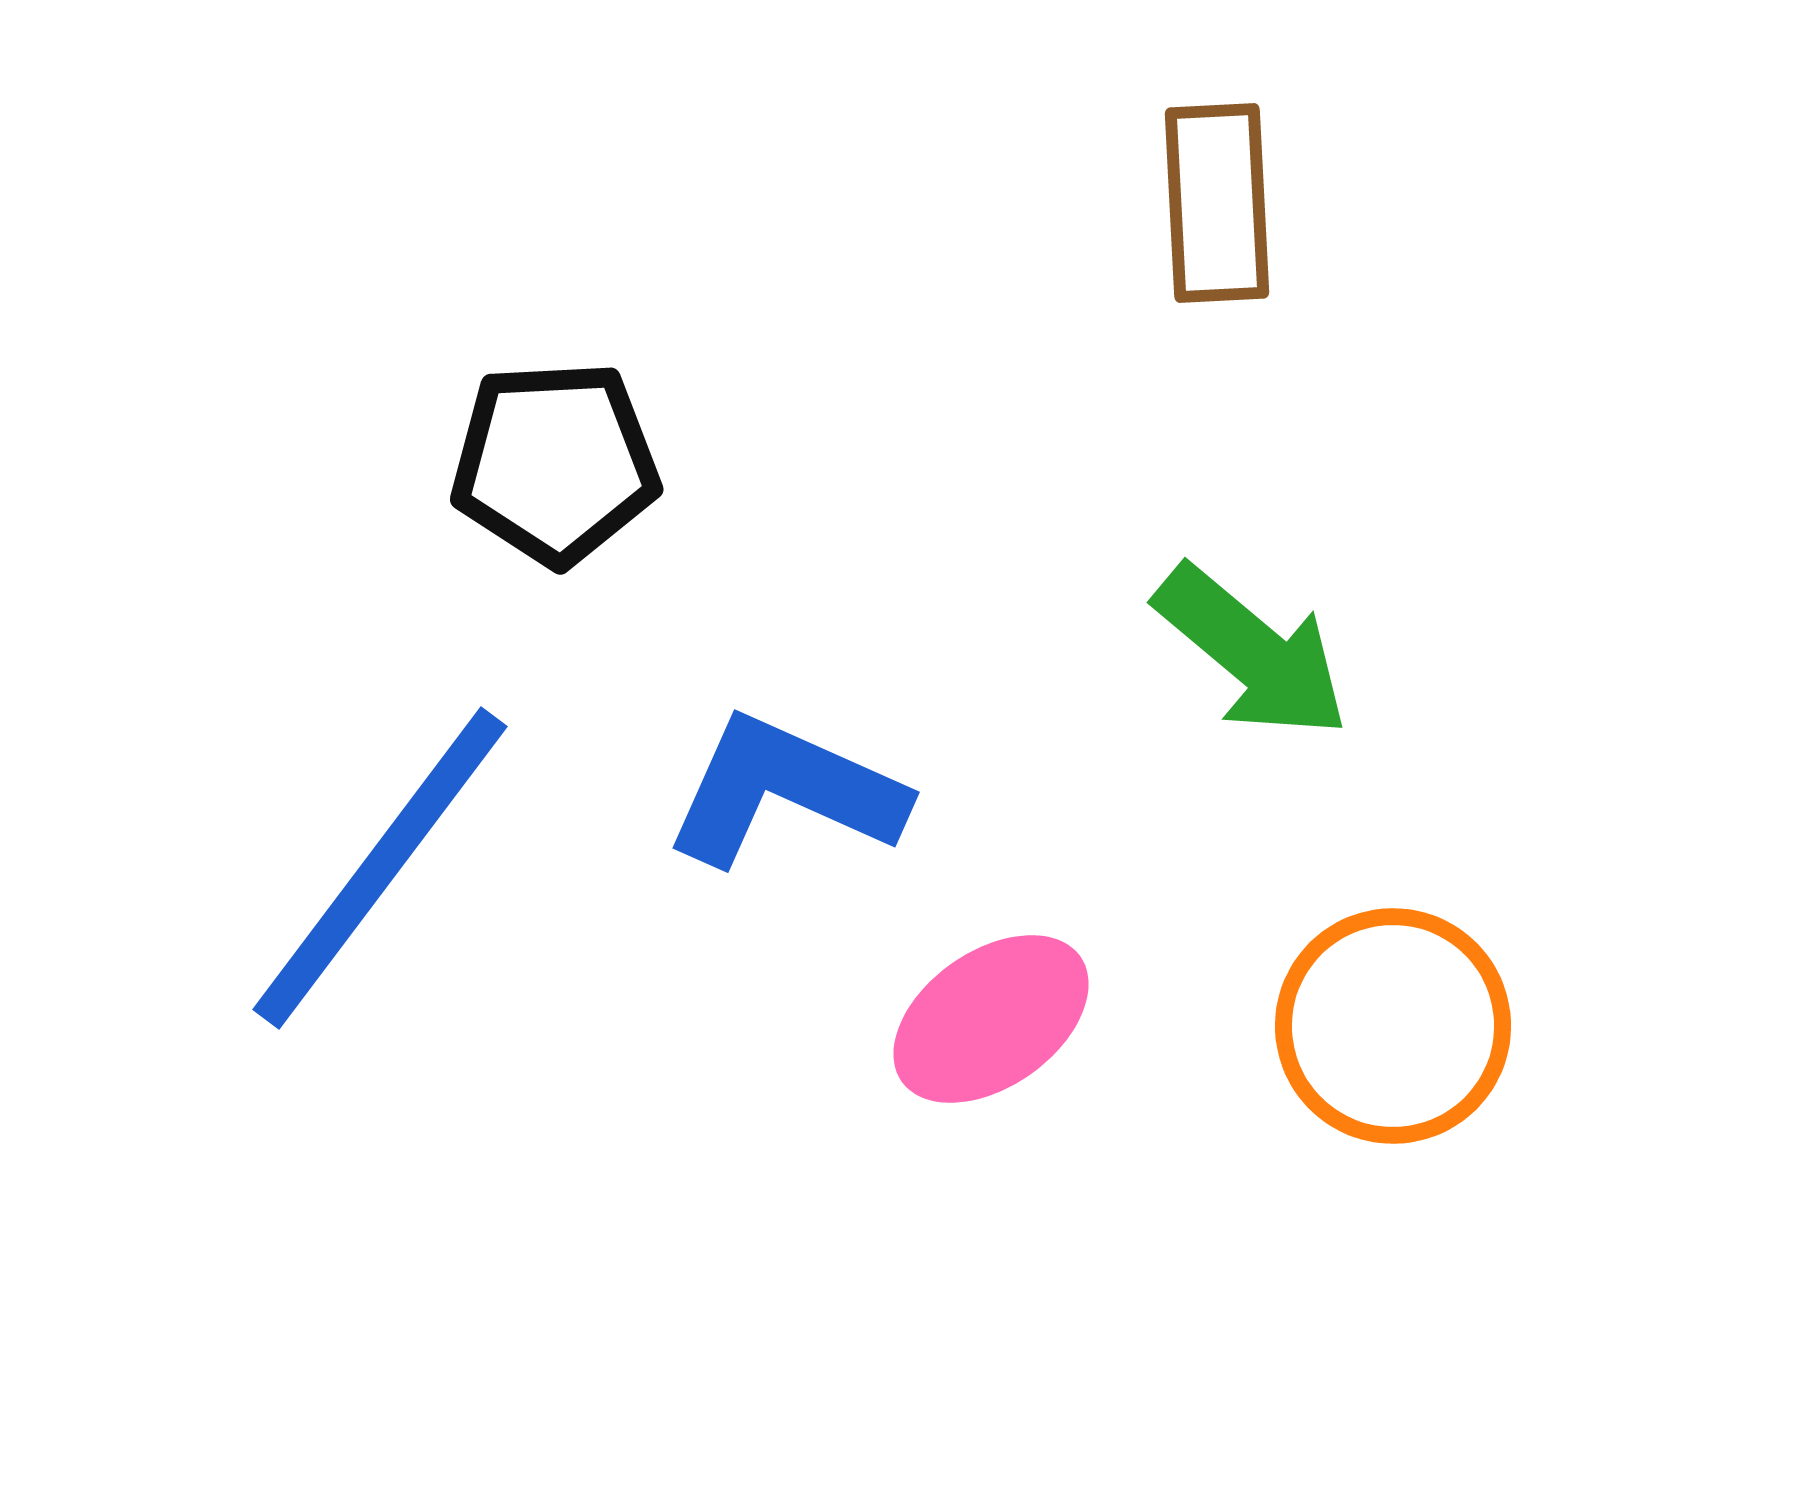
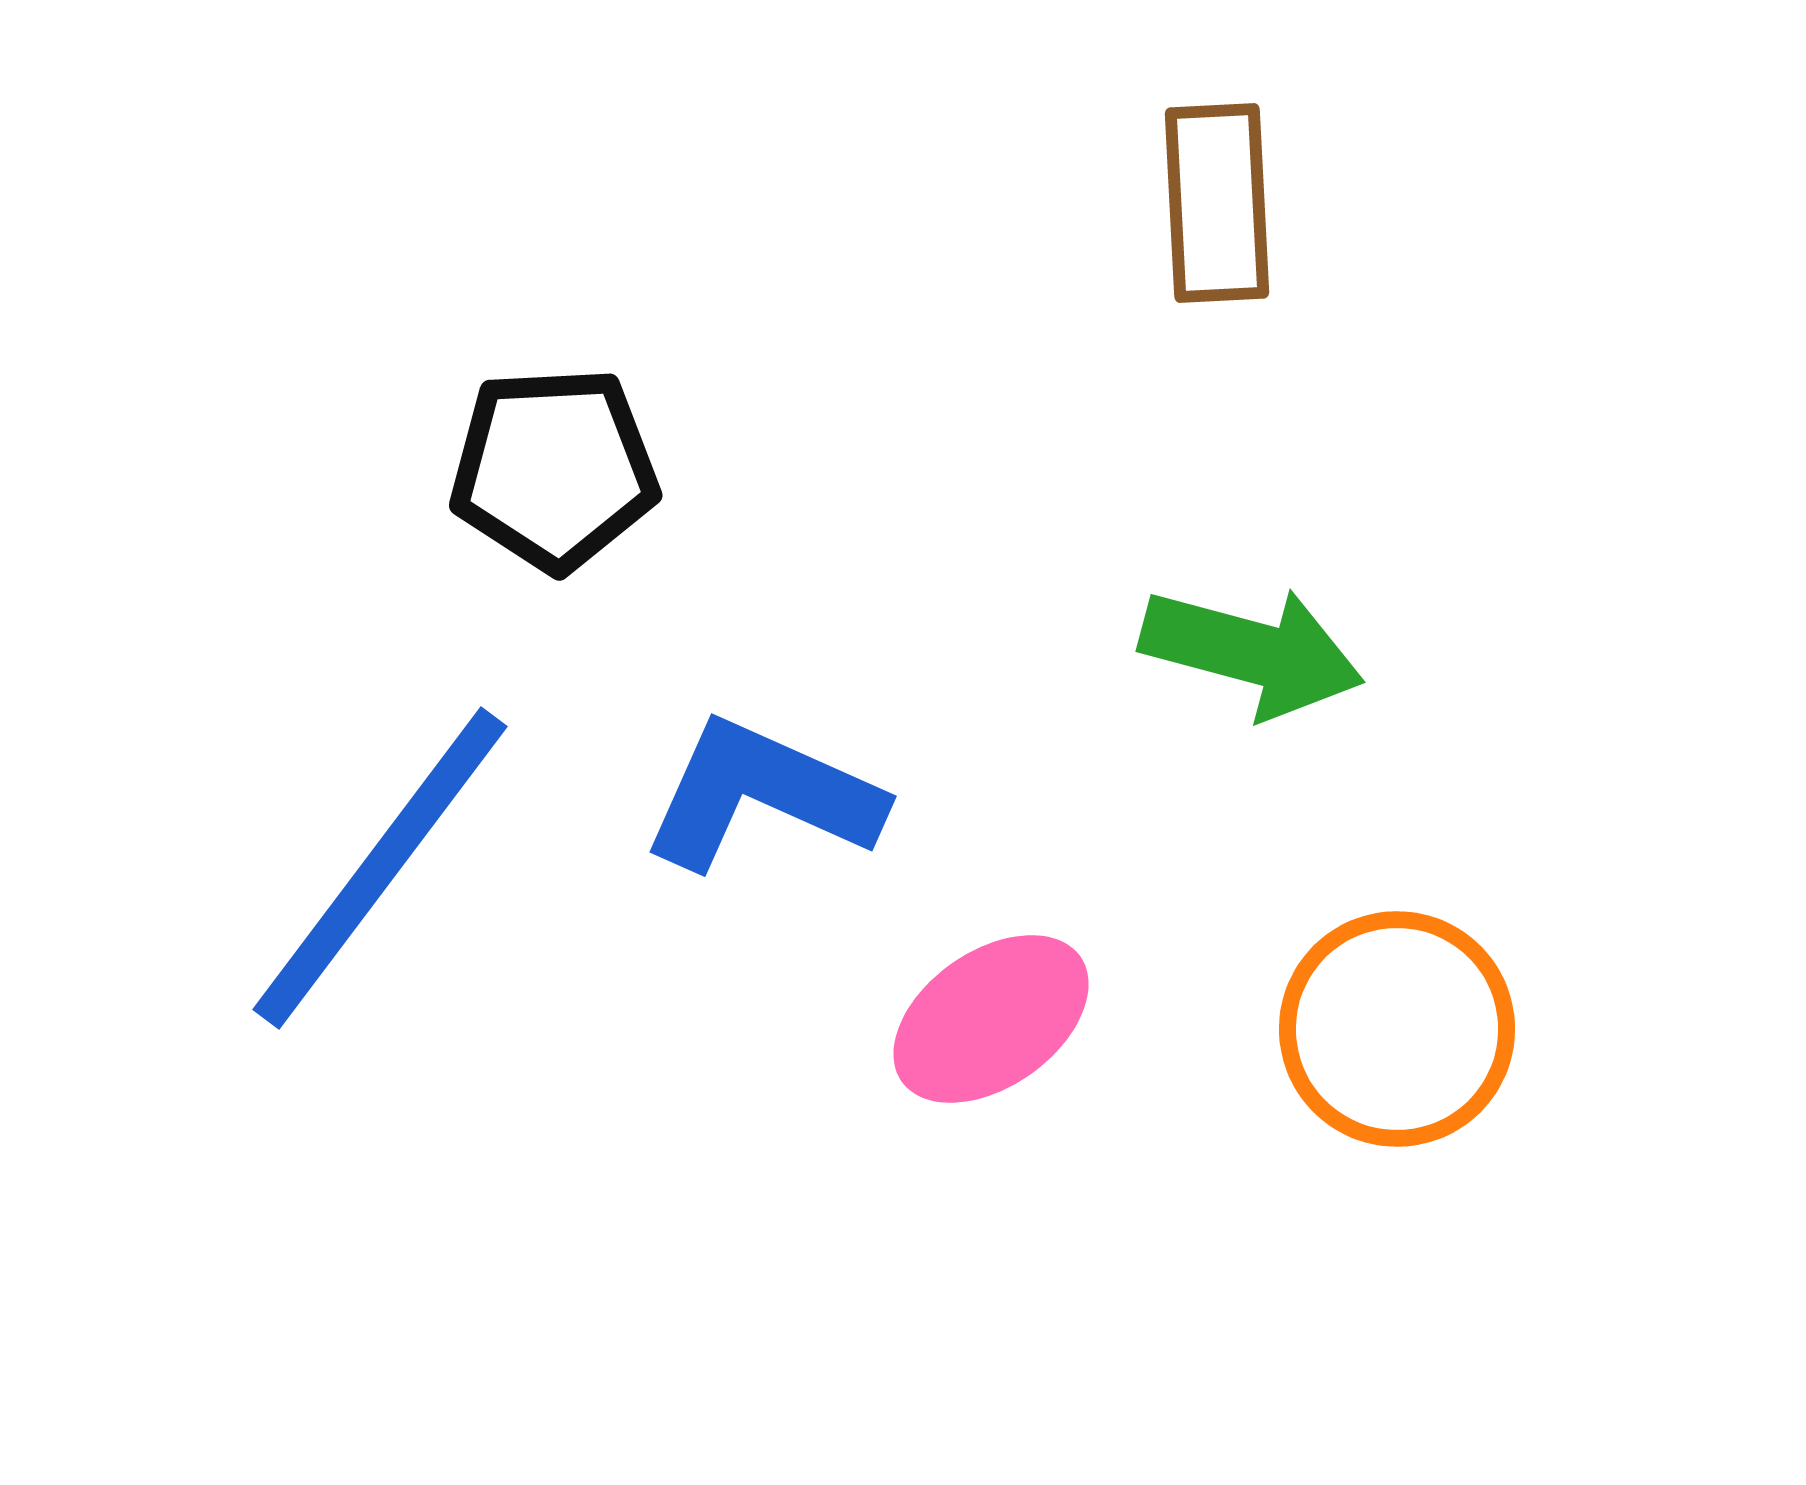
black pentagon: moved 1 px left, 6 px down
green arrow: rotated 25 degrees counterclockwise
blue L-shape: moved 23 px left, 4 px down
orange circle: moved 4 px right, 3 px down
